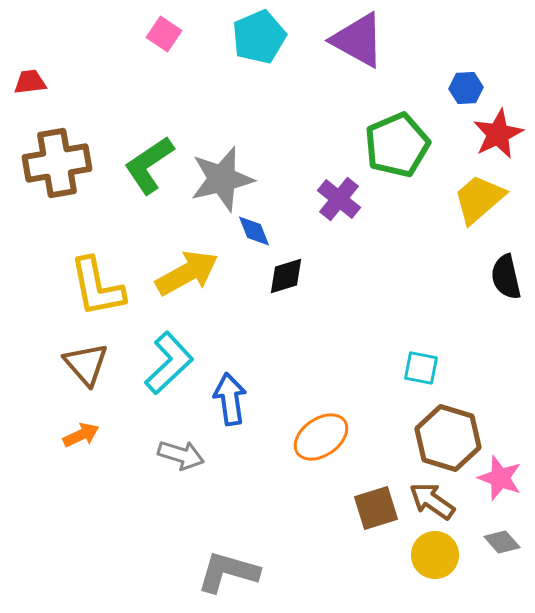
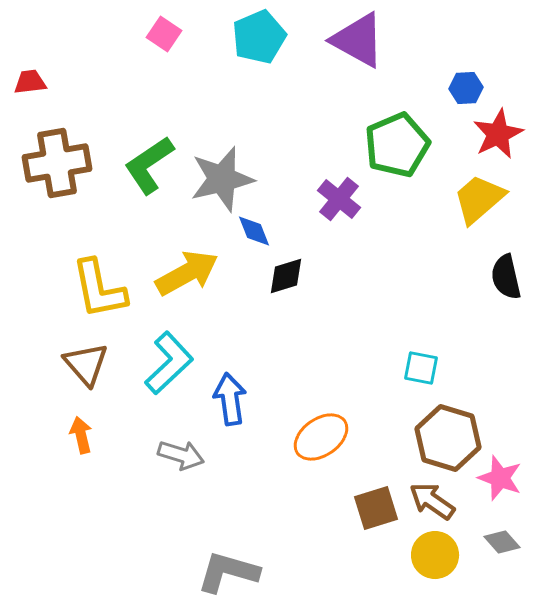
yellow L-shape: moved 2 px right, 2 px down
orange arrow: rotated 78 degrees counterclockwise
